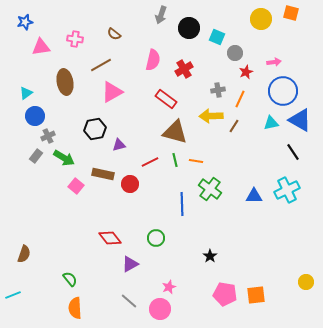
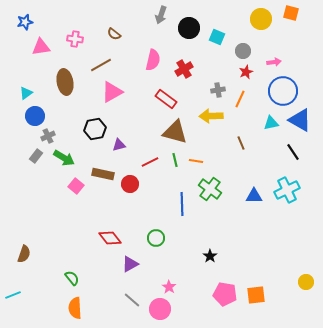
gray circle at (235, 53): moved 8 px right, 2 px up
brown line at (234, 126): moved 7 px right, 17 px down; rotated 56 degrees counterclockwise
green semicircle at (70, 279): moved 2 px right, 1 px up
pink star at (169, 287): rotated 16 degrees counterclockwise
gray line at (129, 301): moved 3 px right, 1 px up
